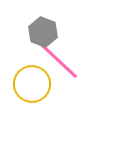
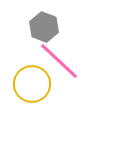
gray hexagon: moved 1 px right, 5 px up
